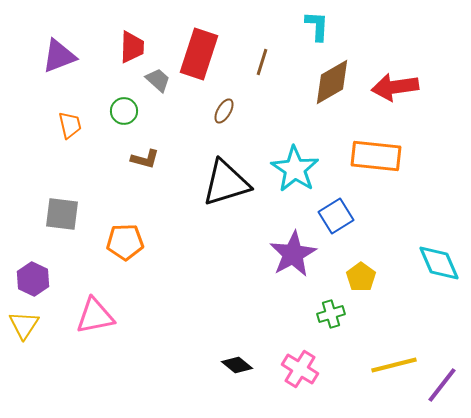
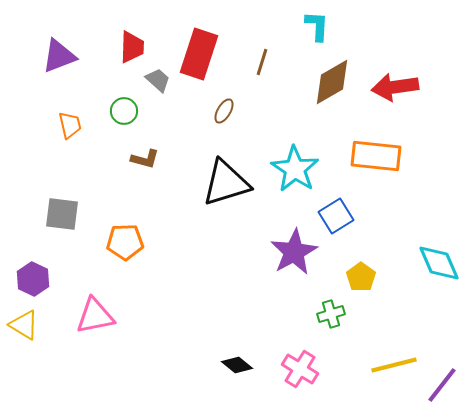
purple star: moved 1 px right, 2 px up
yellow triangle: rotated 32 degrees counterclockwise
